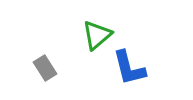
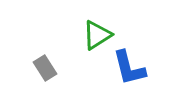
green triangle: rotated 8 degrees clockwise
